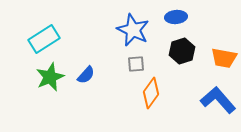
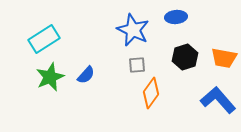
black hexagon: moved 3 px right, 6 px down
gray square: moved 1 px right, 1 px down
